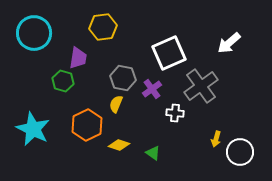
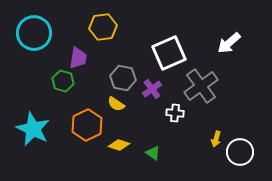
yellow semicircle: rotated 78 degrees counterclockwise
